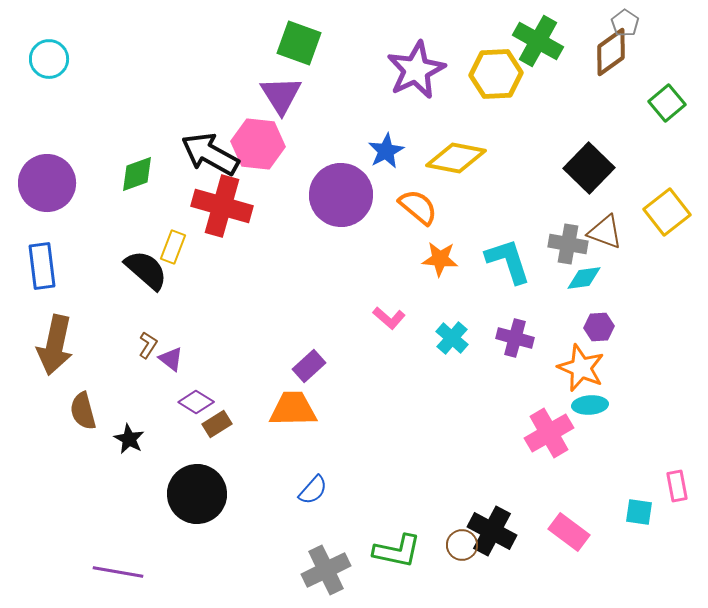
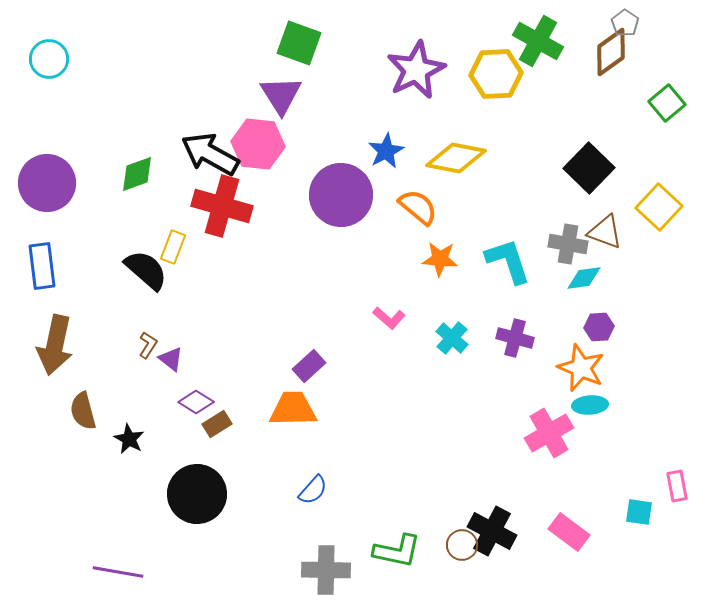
yellow square at (667, 212): moved 8 px left, 5 px up; rotated 9 degrees counterclockwise
gray cross at (326, 570): rotated 27 degrees clockwise
